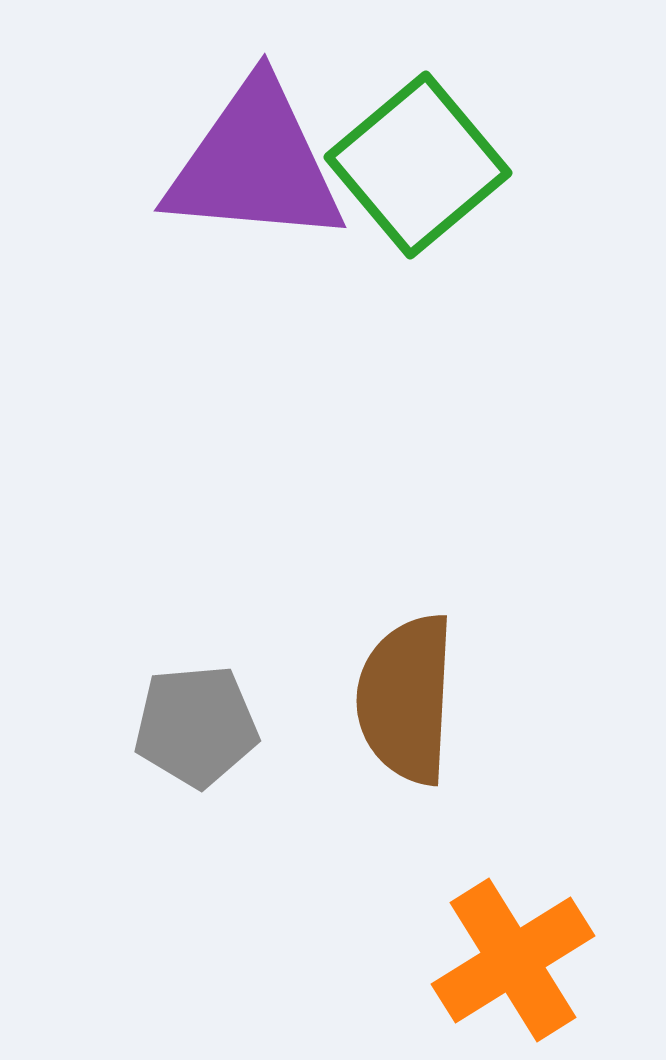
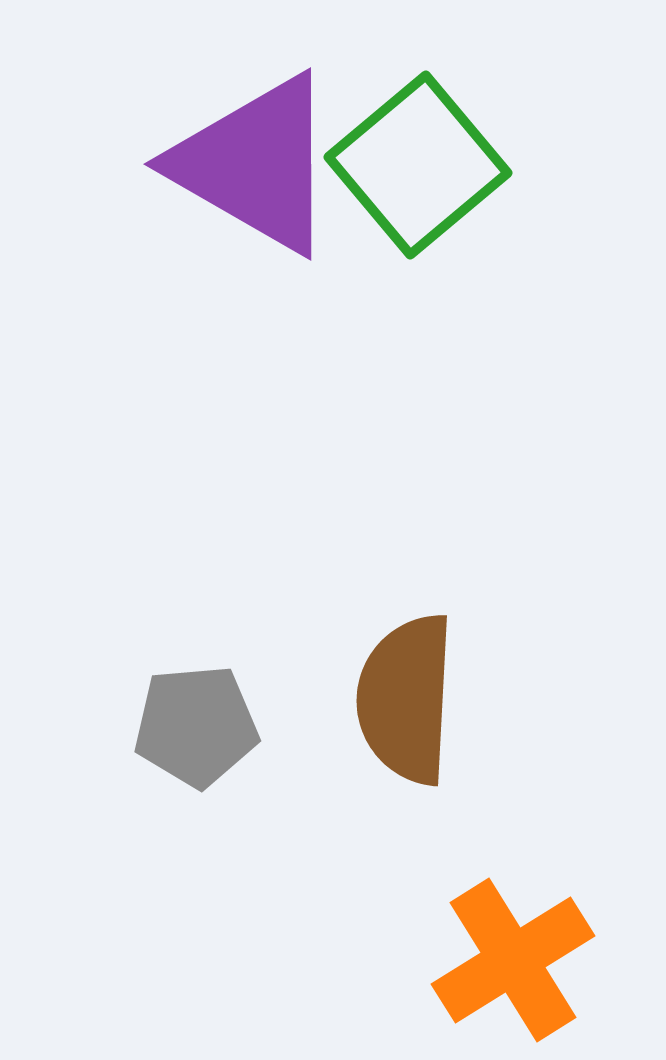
purple triangle: rotated 25 degrees clockwise
